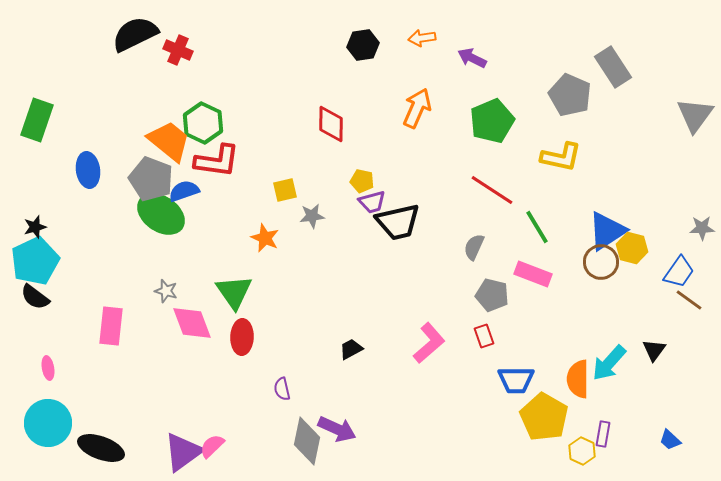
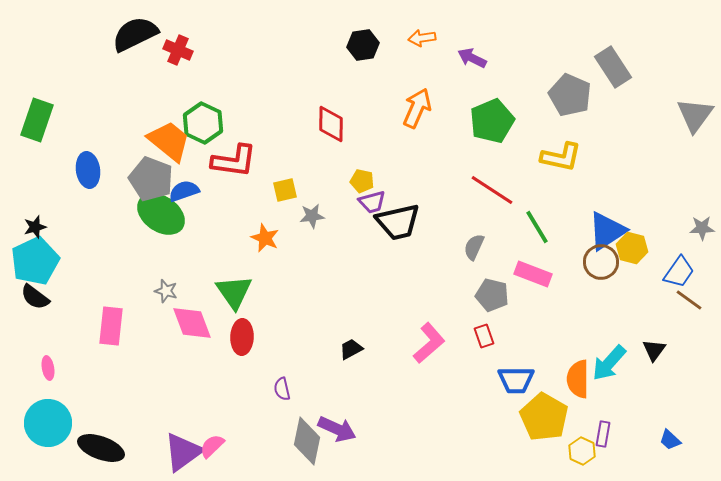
red L-shape at (217, 161): moved 17 px right
